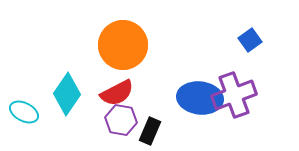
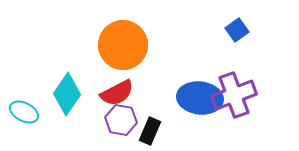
blue square: moved 13 px left, 10 px up
